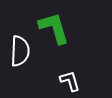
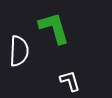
white semicircle: moved 1 px left
